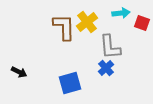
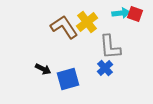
red square: moved 7 px left, 9 px up
brown L-shape: rotated 32 degrees counterclockwise
blue cross: moved 1 px left
black arrow: moved 24 px right, 3 px up
blue square: moved 2 px left, 4 px up
